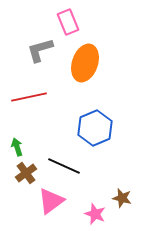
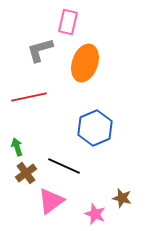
pink rectangle: rotated 35 degrees clockwise
